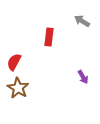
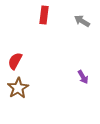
red rectangle: moved 5 px left, 22 px up
red semicircle: moved 1 px right, 1 px up
brown star: rotated 10 degrees clockwise
